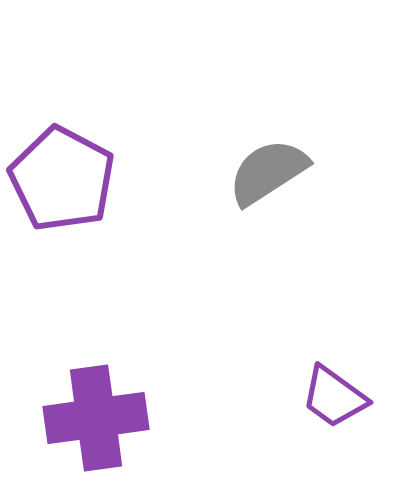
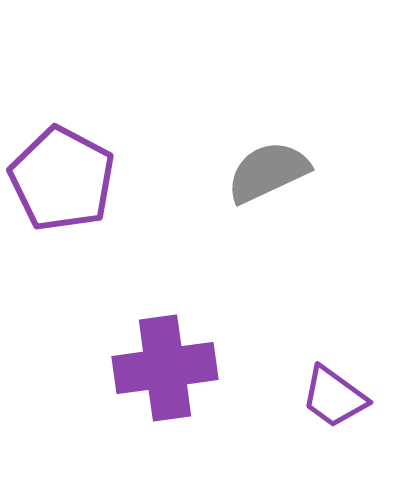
gray semicircle: rotated 8 degrees clockwise
purple cross: moved 69 px right, 50 px up
